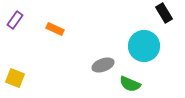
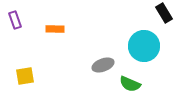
purple rectangle: rotated 54 degrees counterclockwise
orange rectangle: rotated 24 degrees counterclockwise
yellow square: moved 10 px right, 2 px up; rotated 30 degrees counterclockwise
